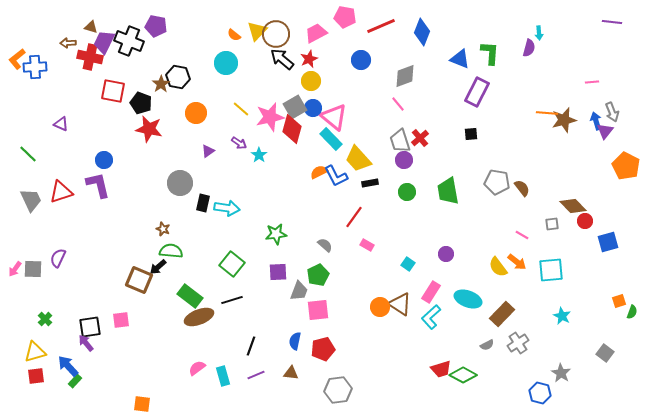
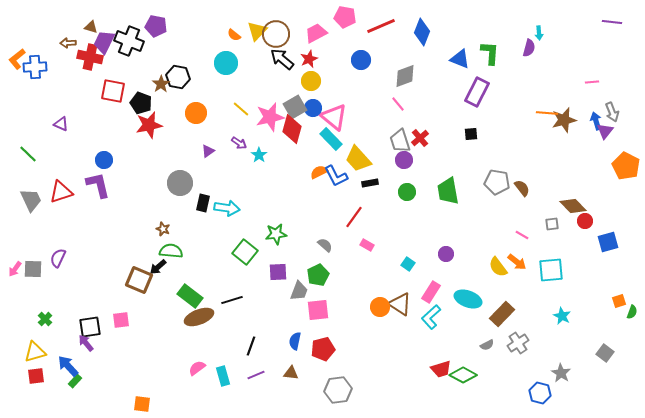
red star at (149, 129): moved 4 px up; rotated 24 degrees counterclockwise
green square at (232, 264): moved 13 px right, 12 px up
